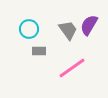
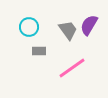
cyan circle: moved 2 px up
